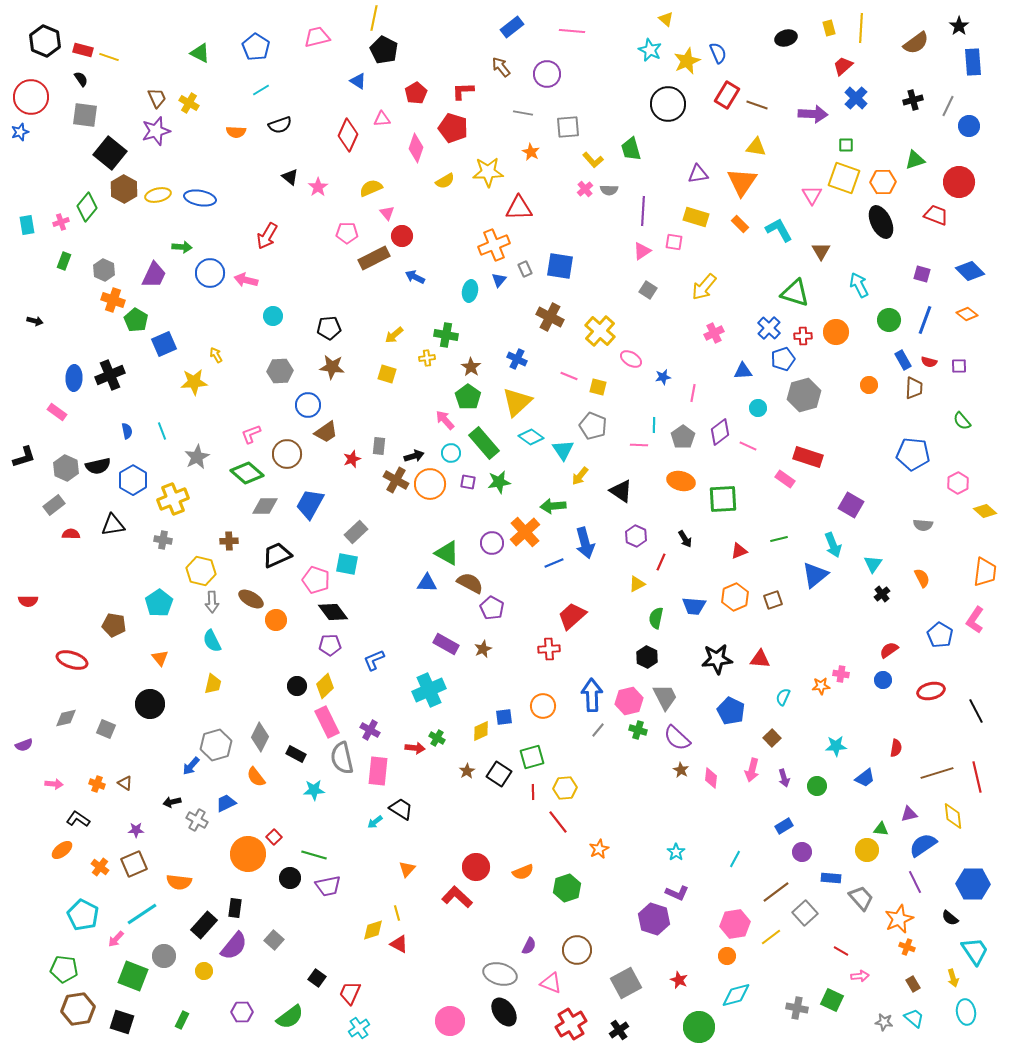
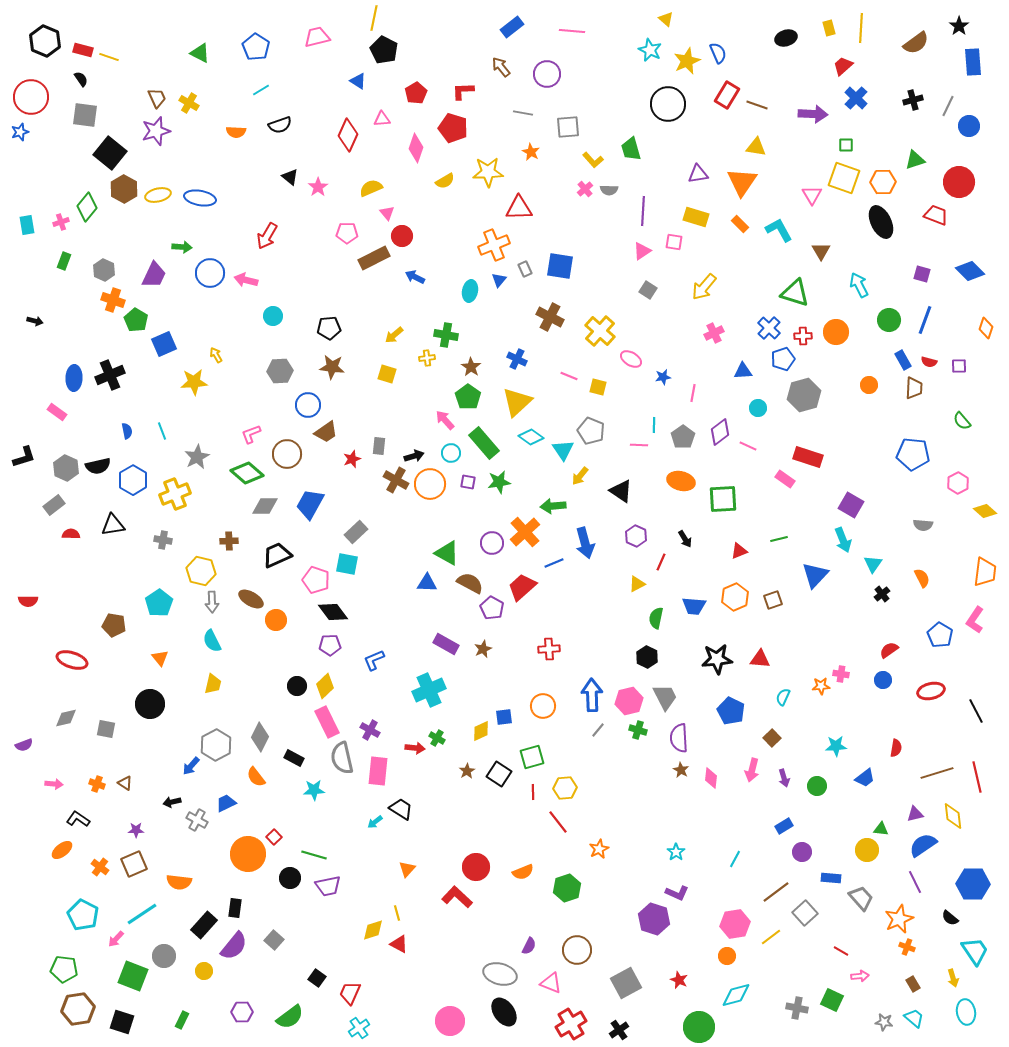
orange diamond at (967, 314): moved 19 px right, 14 px down; rotated 70 degrees clockwise
gray pentagon at (593, 426): moved 2 px left, 5 px down
yellow cross at (173, 499): moved 2 px right, 5 px up
cyan arrow at (833, 545): moved 10 px right, 5 px up
blue triangle at (815, 575): rotated 8 degrees counterclockwise
red trapezoid at (572, 616): moved 50 px left, 29 px up
gray square at (106, 729): rotated 12 degrees counterclockwise
purple semicircle at (677, 738): moved 2 px right; rotated 44 degrees clockwise
gray hexagon at (216, 745): rotated 12 degrees counterclockwise
black rectangle at (296, 754): moved 2 px left, 4 px down
purple triangle at (909, 814): moved 6 px right
